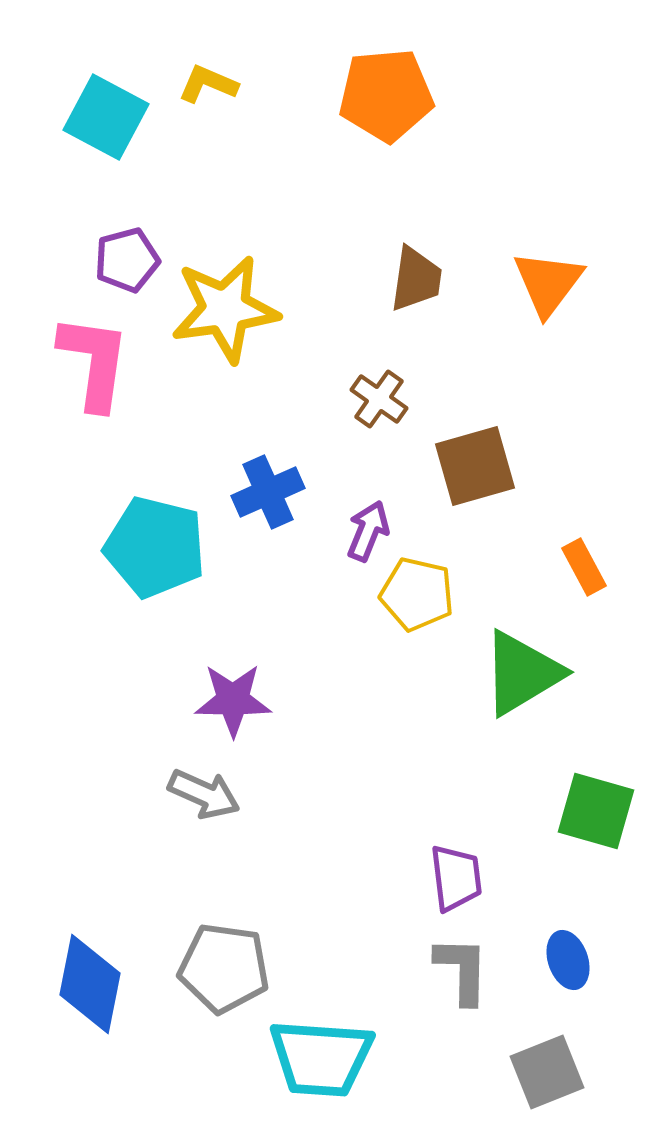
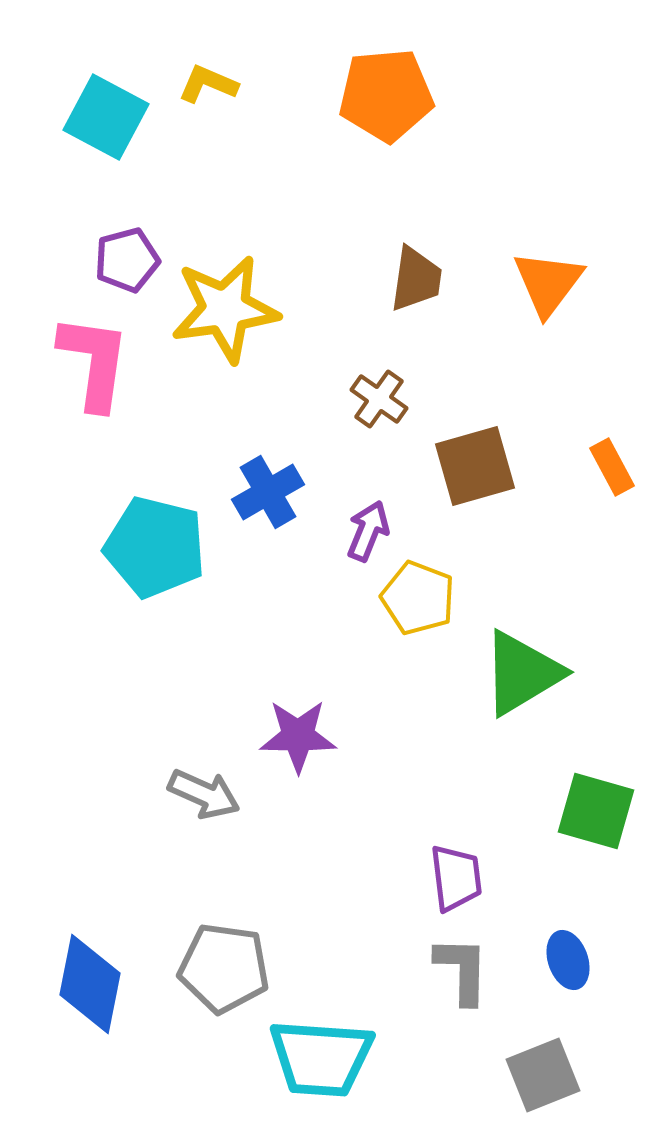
blue cross: rotated 6 degrees counterclockwise
orange rectangle: moved 28 px right, 100 px up
yellow pentagon: moved 1 px right, 4 px down; rotated 8 degrees clockwise
purple star: moved 65 px right, 36 px down
gray square: moved 4 px left, 3 px down
